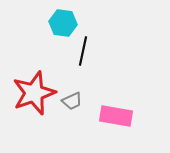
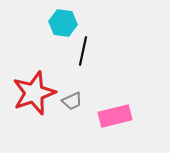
pink rectangle: moved 1 px left; rotated 24 degrees counterclockwise
